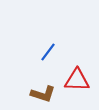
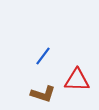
blue line: moved 5 px left, 4 px down
